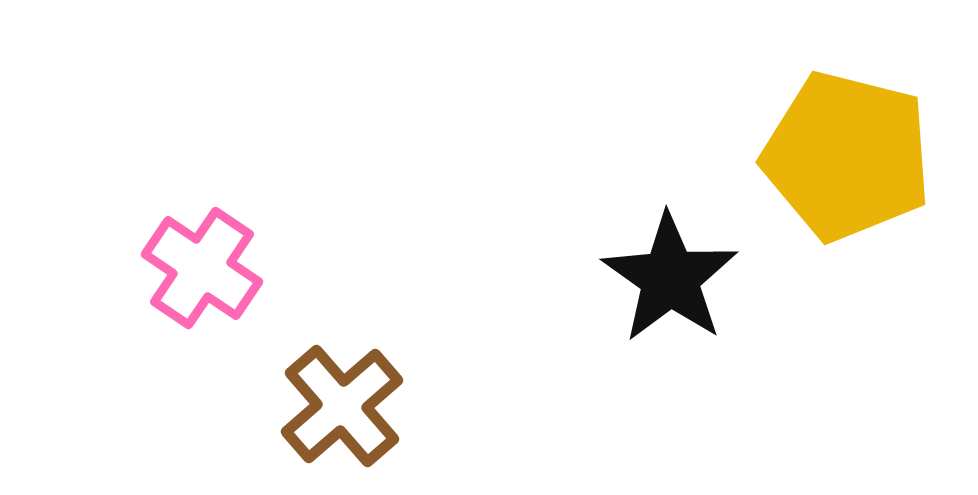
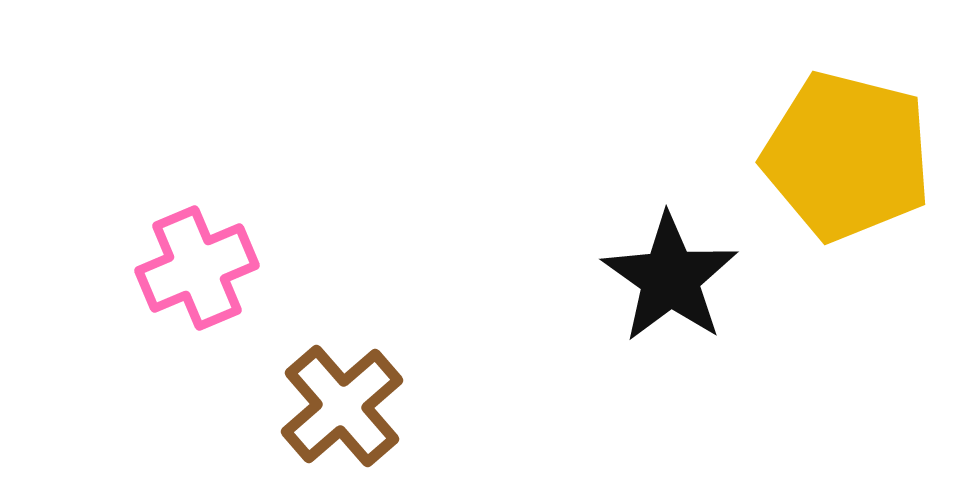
pink cross: moved 5 px left; rotated 33 degrees clockwise
